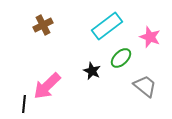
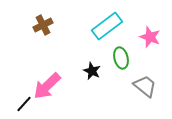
green ellipse: rotated 60 degrees counterclockwise
black line: rotated 36 degrees clockwise
